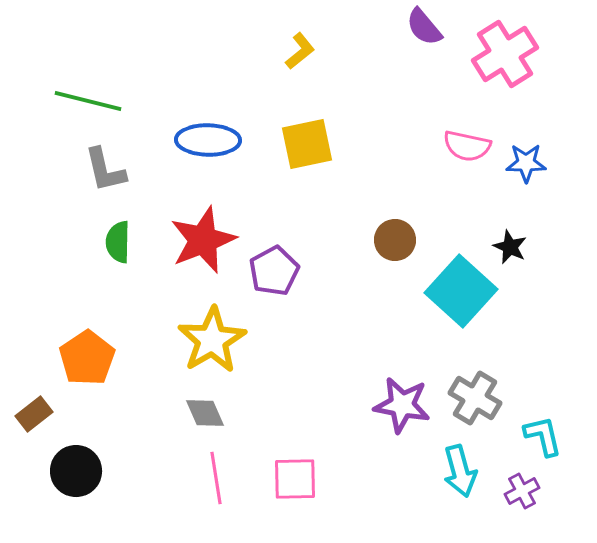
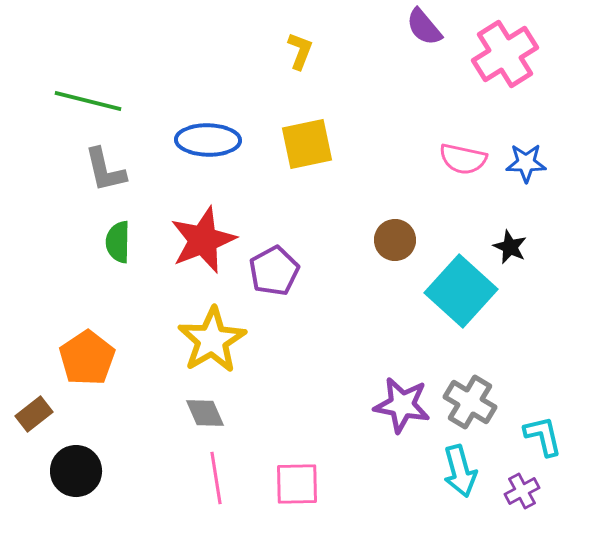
yellow L-shape: rotated 30 degrees counterclockwise
pink semicircle: moved 4 px left, 13 px down
gray cross: moved 5 px left, 4 px down
pink square: moved 2 px right, 5 px down
